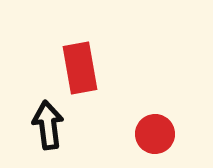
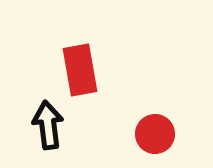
red rectangle: moved 2 px down
